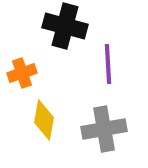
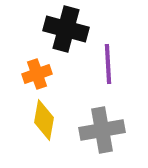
black cross: moved 1 px right, 3 px down
orange cross: moved 15 px right, 1 px down
gray cross: moved 2 px left, 1 px down
